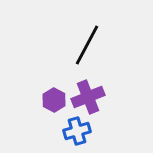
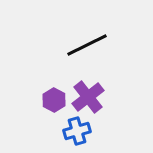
black line: rotated 36 degrees clockwise
purple cross: rotated 16 degrees counterclockwise
